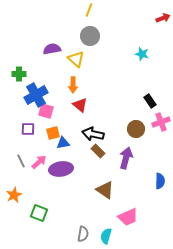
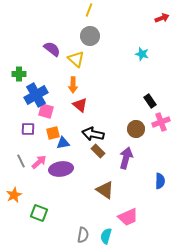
red arrow: moved 1 px left
purple semicircle: rotated 48 degrees clockwise
gray semicircle: moved 1 px down
